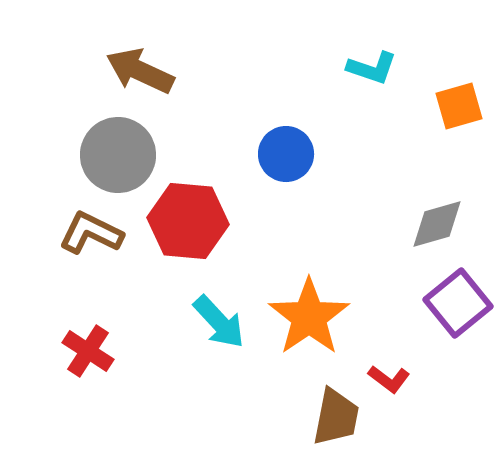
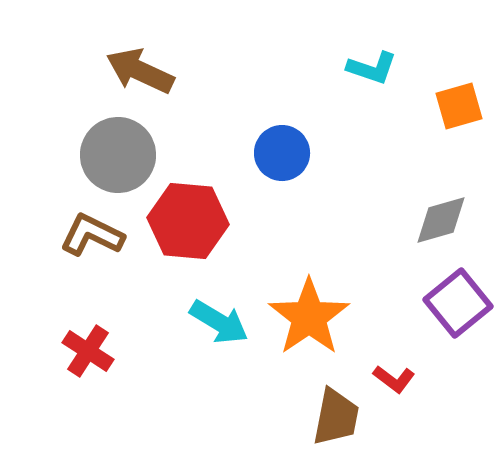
blue circle: moved 4 px left, 1 px up
gray diamond: moved 4 px right, 4 px up
brown L-shape: moved 1 px right, 2 px down
cyan arrow: rotated 16 degrees counterclockwise
red L-shape: moved 5 px right
